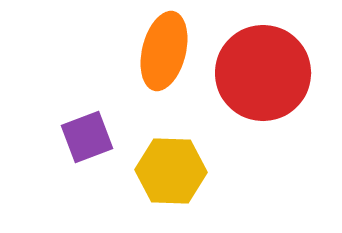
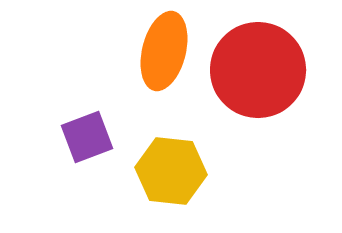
red circle: moved 5 px left, 3 px up
yellow hexagon: rotated 4 degrees clockwise
